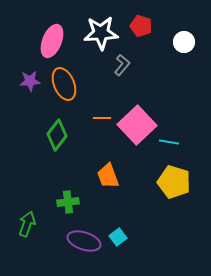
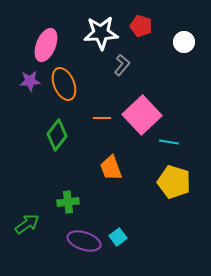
pink ellipse: moved 6 px left, 4 px down
pink square: moved 5 px right, 10 px up
orange trapezoid: moved 3 px right, 8 px up
green arrow: rotated 35 degrees clockwise
